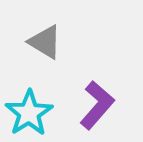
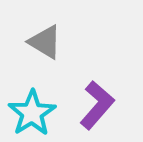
cyan star: moved 3 px right
